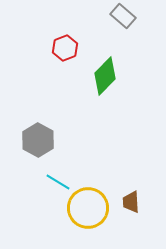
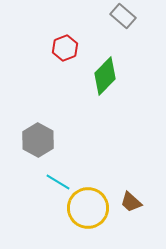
brown trapezoid: rotated 45 degrees counterclockwise
